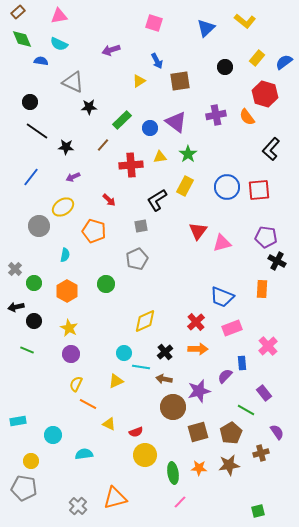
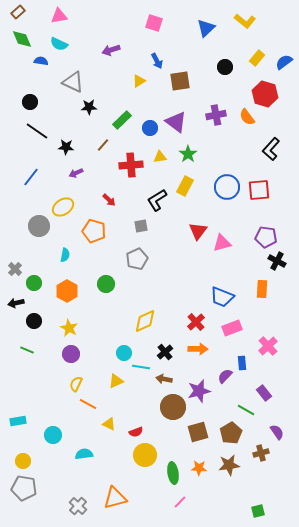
purple arrow at (73, 177): moved 3 px right, 4 px up
black arrow at (16, 307): moved 4 px up
yellow circle at (31, 461): moved 8 px left
